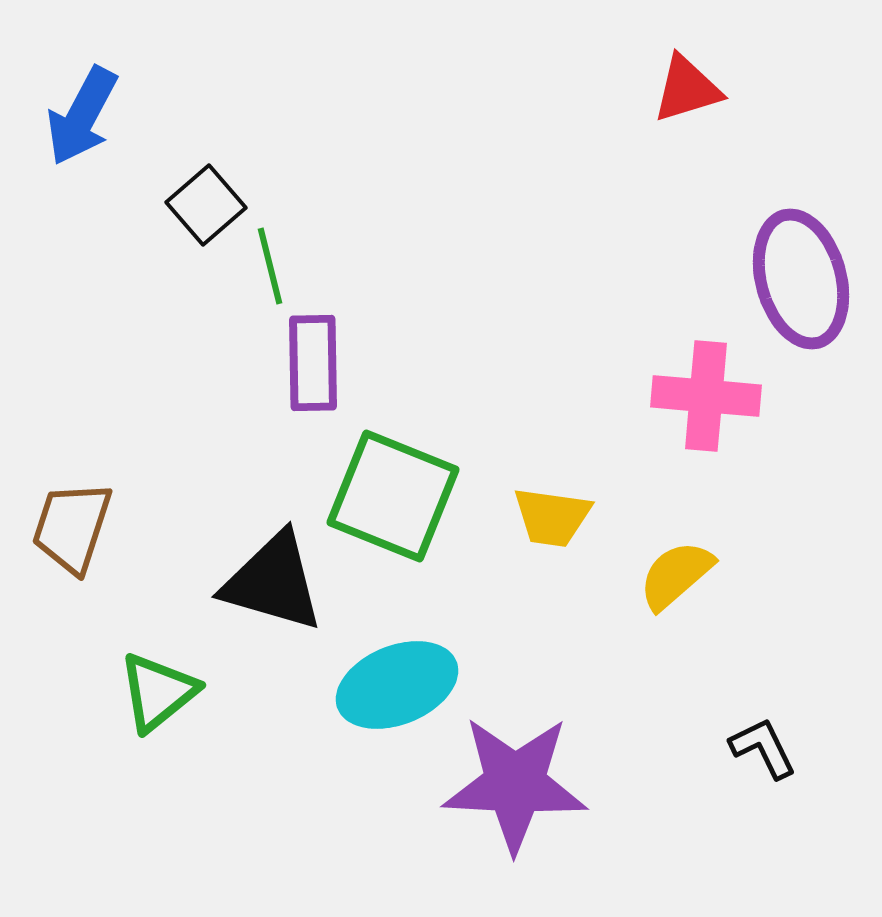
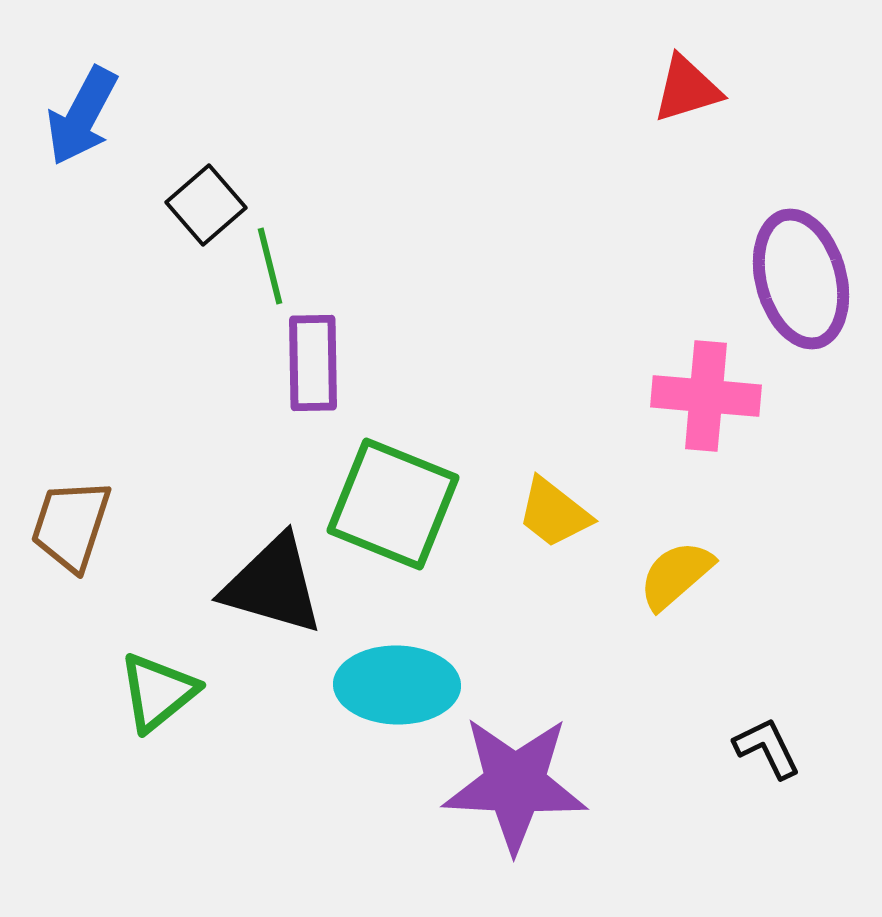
green square: moved 8 px down
yellow trapezoid: moved 2 px right, 4 px up; rotated 30 degrees clockwise
brown trapezoid: moved 1 px left, 2 px up
black triangle: moved 3 px down
cyan ellipse: rotated 23 degrees clockwise
black L-shape: moved 4 px right
